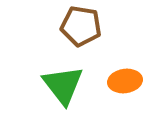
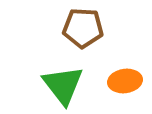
brown pentagon: moved 2 px right, 2 px down; rotated 6 degrees counterclockwise
